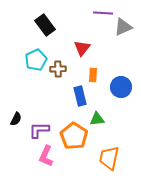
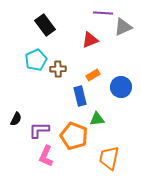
red triangle: moved 8 px right, 8 px up; rotated 30 degrees clockwise
orange rectangle: rotated 56 degrees clockwise
orange pentagon: rotated 12 degrees counterclockwise
